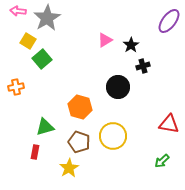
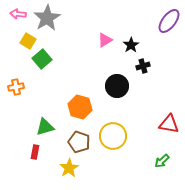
pink arrow: moved 3 px down
black circle: moved 1 px left, 1 px up
